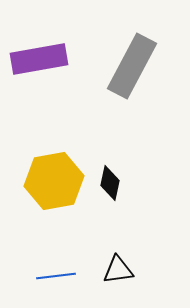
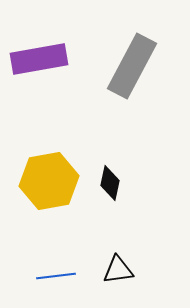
yellow hexagon: moved 5 px left
